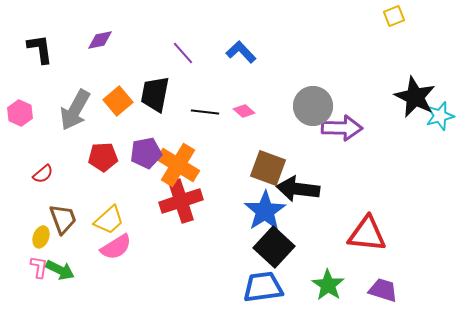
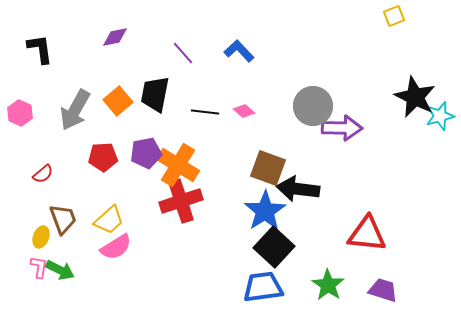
purple diamond: moved 15 px right, 3 px up
blue L-shape: moved 2 px left, 1 px up
